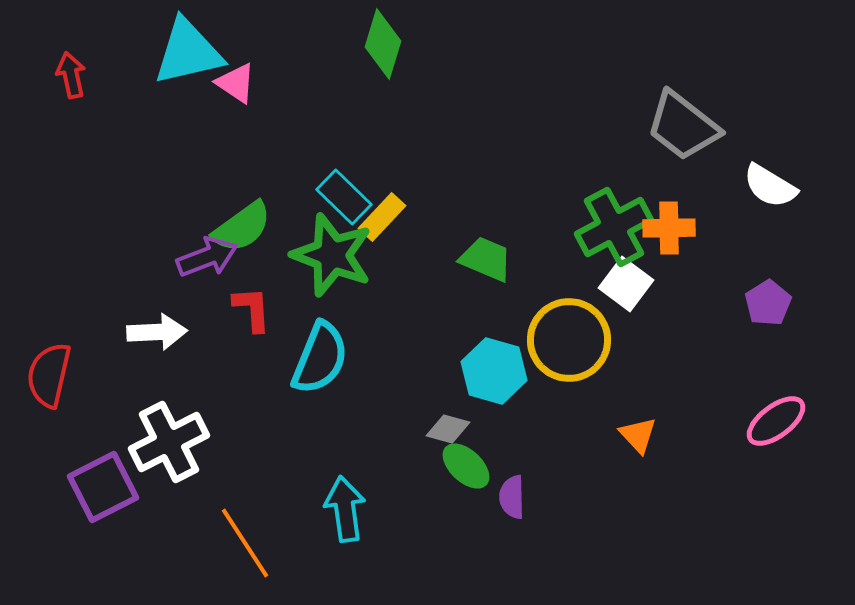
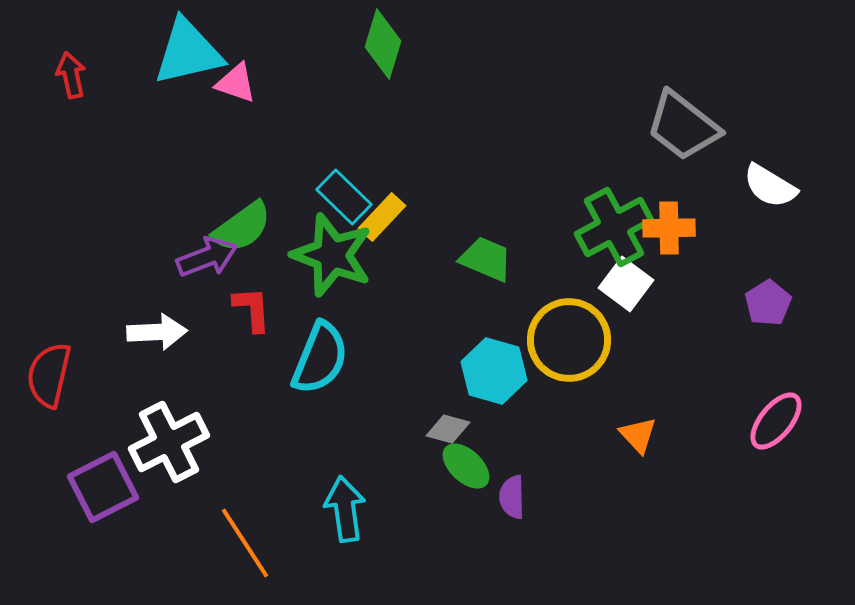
pink triangle: rotated 15 degrees counterclockwise
pink ellipse: rotated 14 degrees counterclockwise
